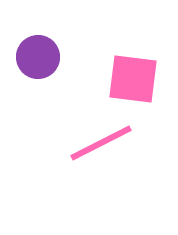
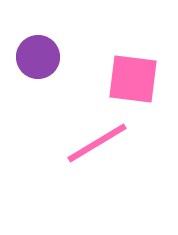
pink line: moved 4 px left; rotated 4 degrees counterclockwise
